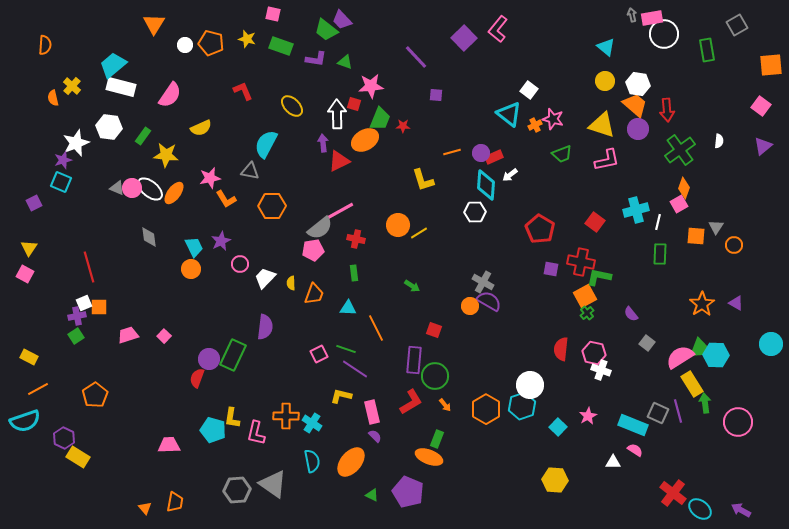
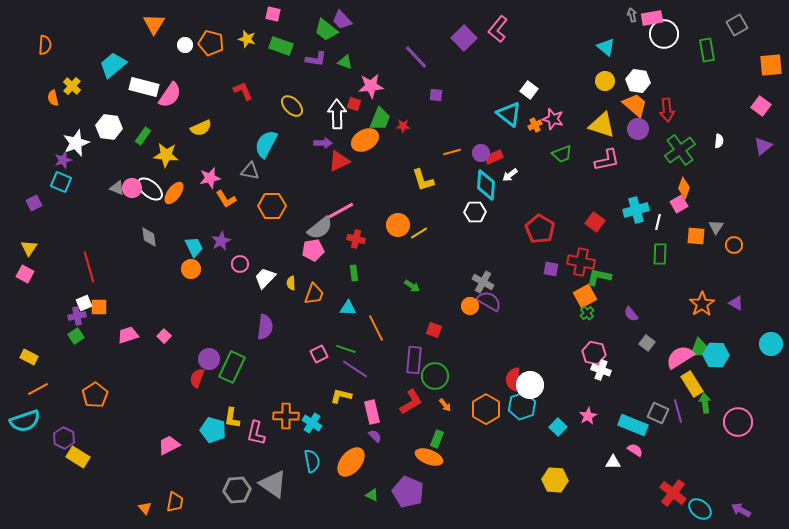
white hexagon at (638, 84): moved 3 px up
white rectangle at (121, 87): moved 23 px right
purple arrow at (323, 143): rotated 96 degrees clockwise
red semicircle at (561, 349): moved 48 px left, 30 px down
green rectangle at (233, 355): moved 1 px left, 12 px down
pink trapezoid at (169, 445): rotated 25 degrees counterclockwise
